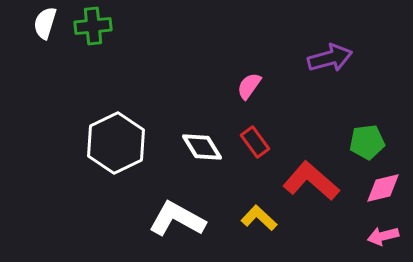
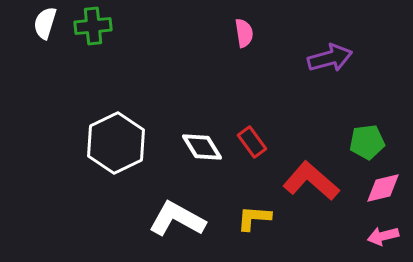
pink semicircle: moved 5 px left, 53 px up; rotated 136 degrees clockwise
red rectangle: moved 3 px left
yellow L-shape: moved 5 px left; rotated 39 degrees counterclockwise
